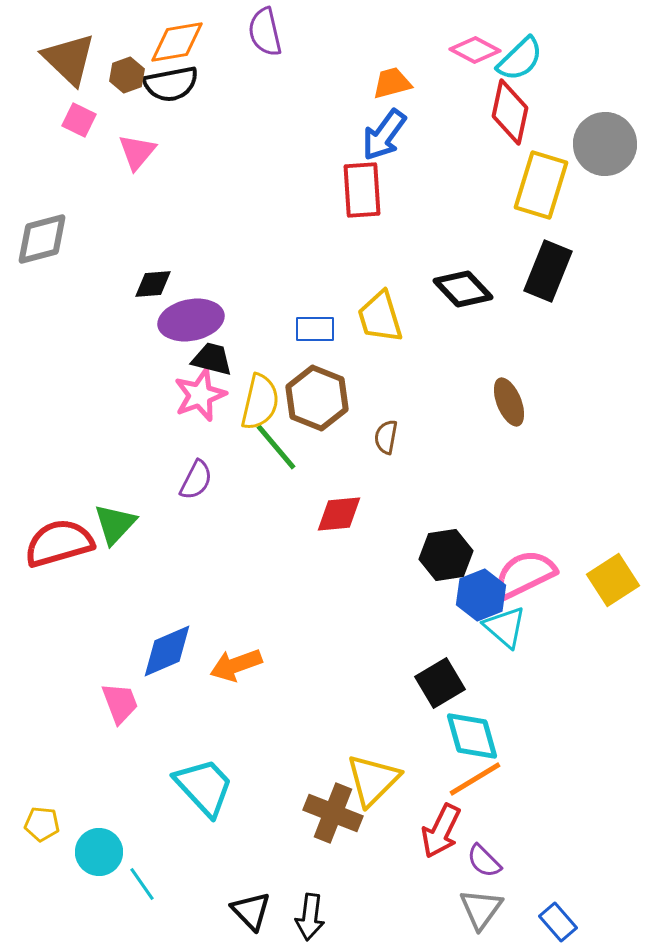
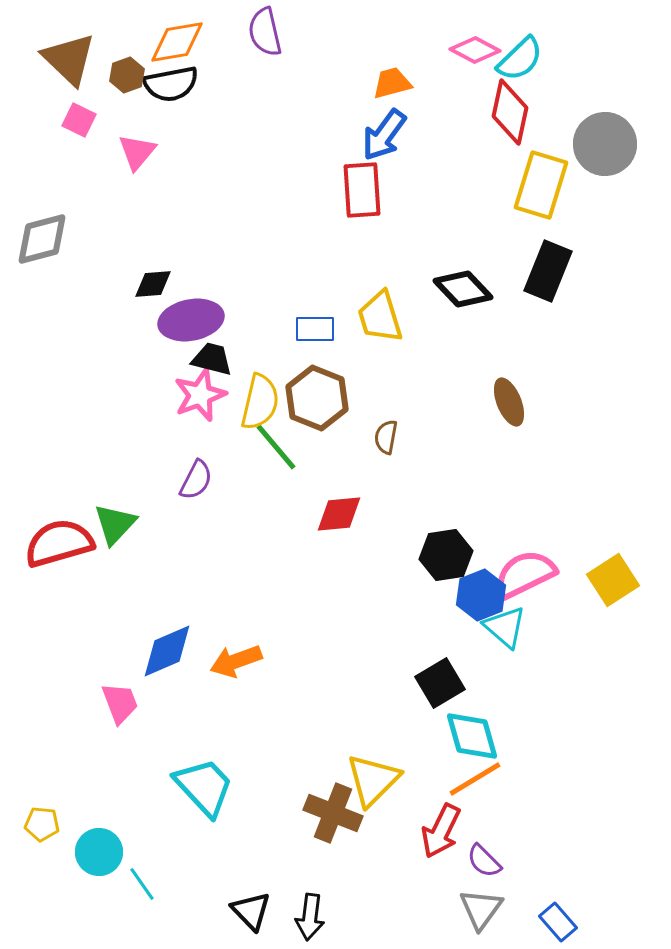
orange arrow at (236, 665): moved 4 px up
